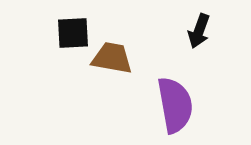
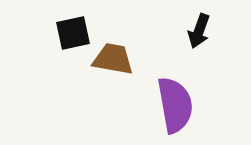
black square: rotated 9 degrees counterclockwise
brown trapezoid: moved 1 px right, 1 px down
